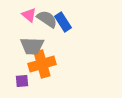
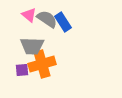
purple square: moved 11 px up
